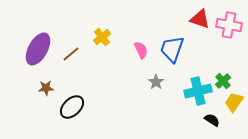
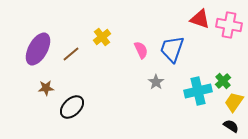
black semicircle: moved 19 px right, 6 px down
